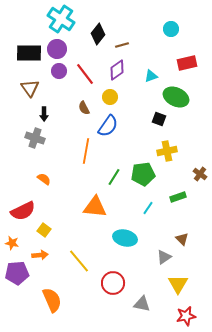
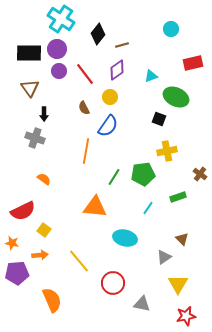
red rectangle at (187, 63): moved 6 px right
